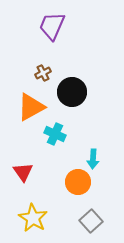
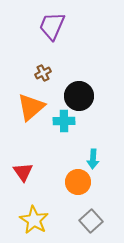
black circle: moved 7 px right, 4 px down
orange triangle: rotated 12 degrees counterclockwise
cyan cross: moved 9 px right, 13 px up; rotated 25 degrees counterclockwise
yellow star: moved 1 px right, 2 px down
